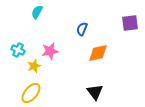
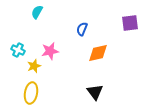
yellow ellipse: rotated 30 degrees counterclockwise
